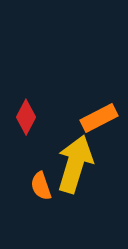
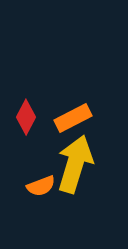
orange rectangle: moved 26 px left
orange semicircle: rotated 92 degrees counterclockwise
